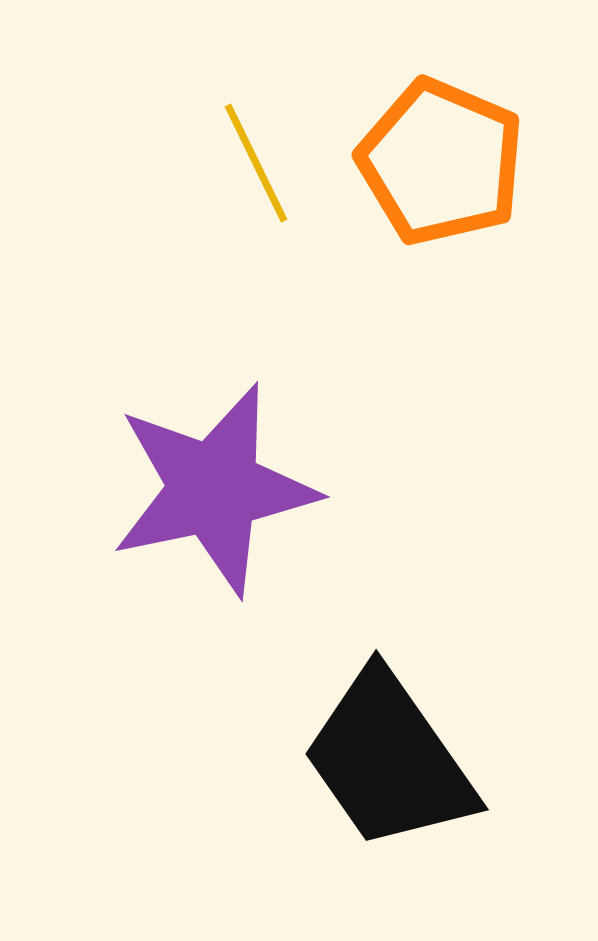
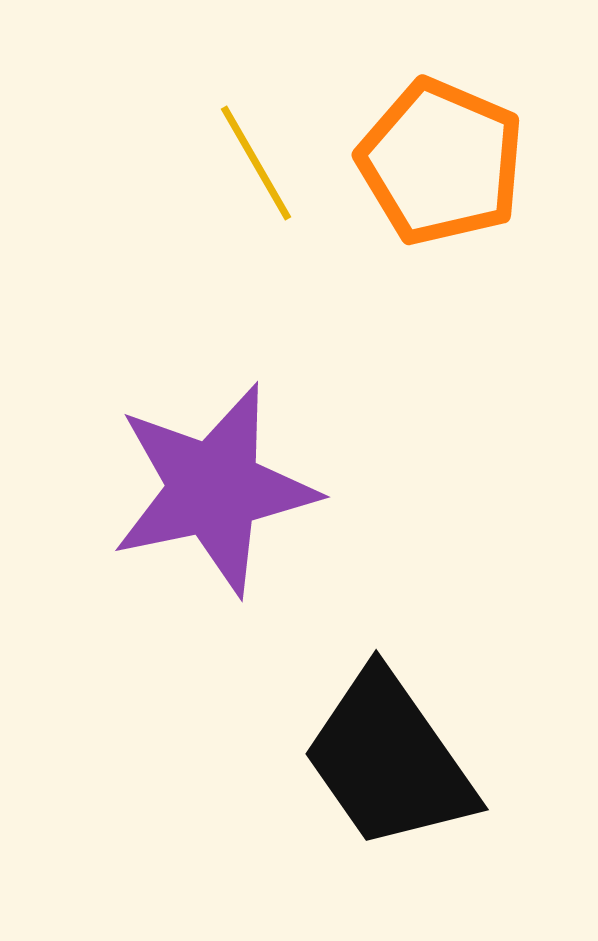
yellow line: rotated 4 degrees counterclockwise
